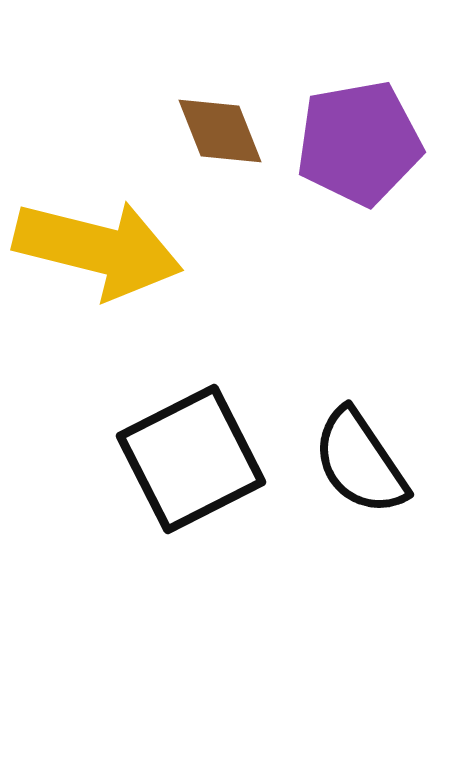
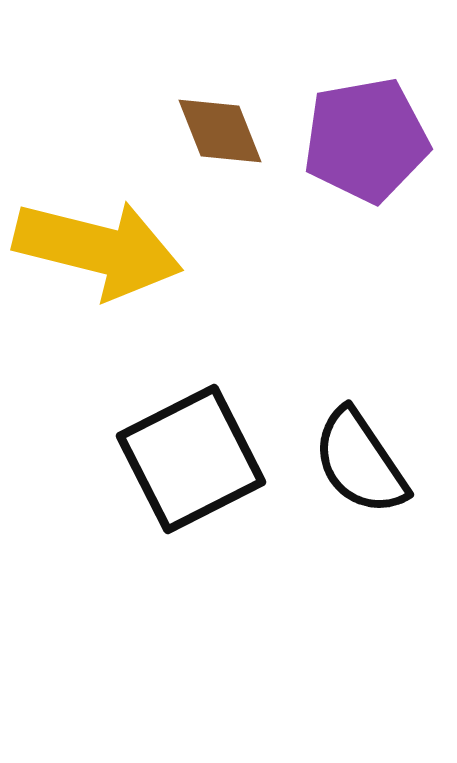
purple pentagon: moved 7 px right, 3 px up
